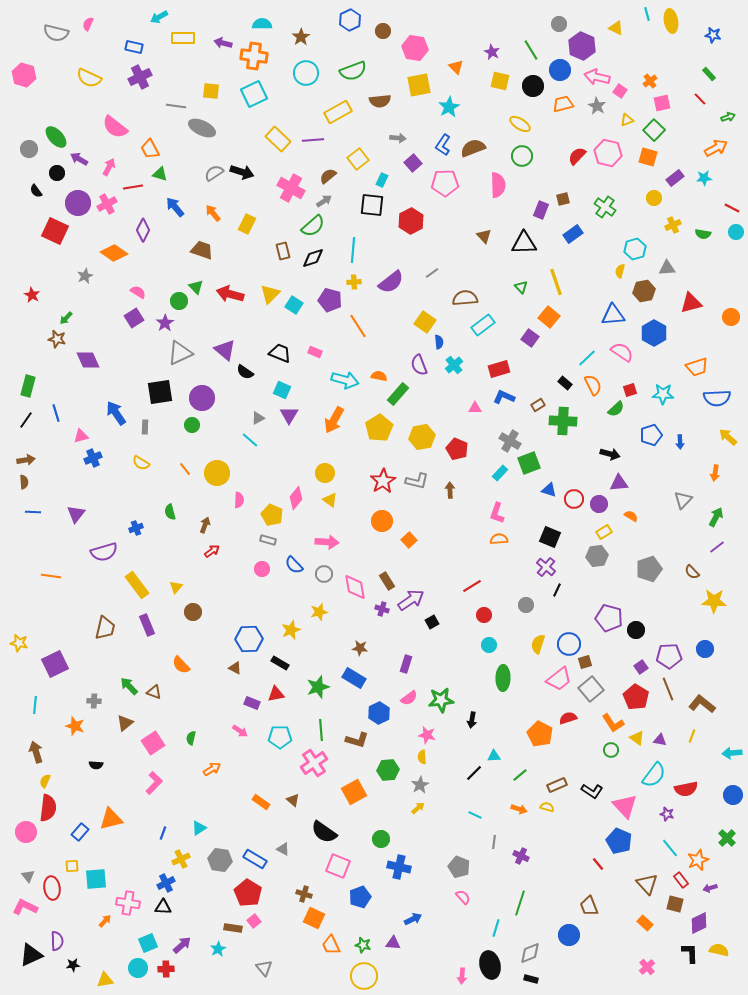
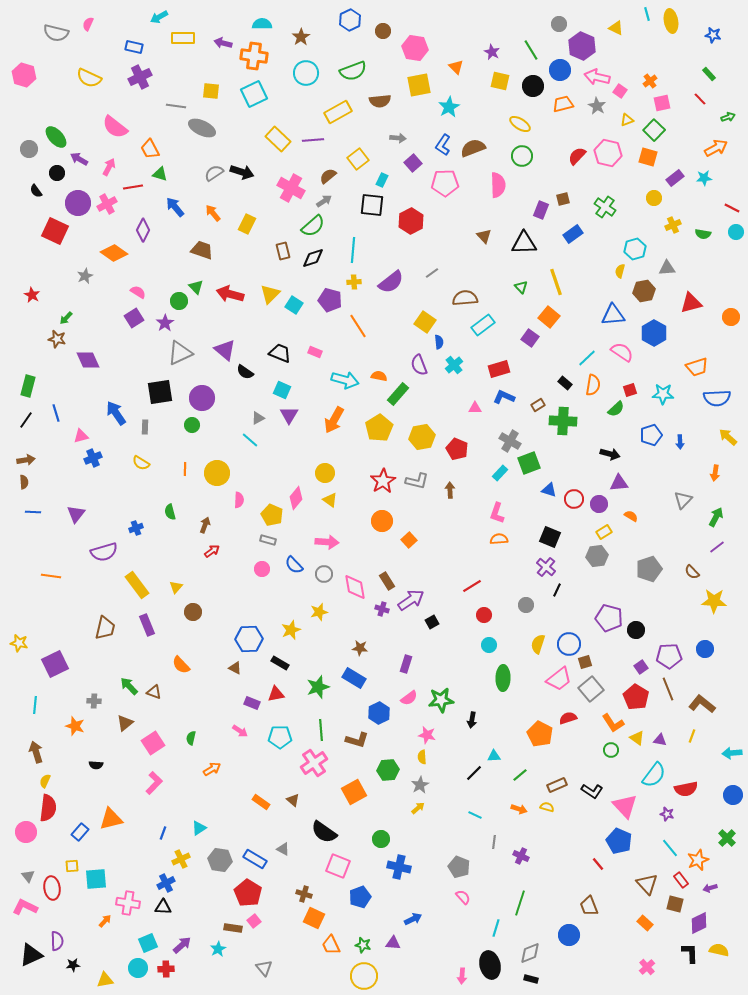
orange semicircle at (593, 385): rotated 35 degrees clockwise
orange line at (185, 469): rotated 40 degrees clockwise
